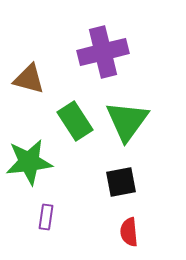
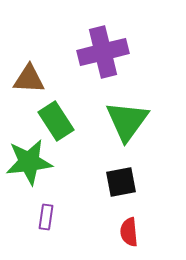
brown triangle: rotated 12 degrees counterclockwise
green rectangle: moved 19 px left
